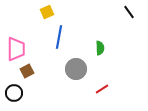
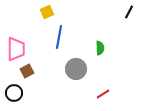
black line: rotated 64 degrees clockwise
red line: moved 1 px right, 5 px down
